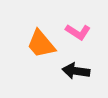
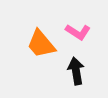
black arrow: rotated 72 degrees clockwise
